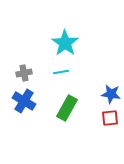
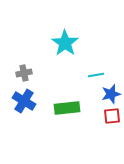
cyan line: moved 35 px right, 3 px down
blue star: rotated 24 degrees counterclockwise
green rectangle: rotated 55 degrees clockwise
red square: moved 2 px right, 2 px up
